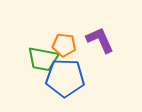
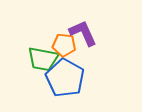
purple L-shape: moved 17 px left, 7 px up
blue pentagon: rotated 27 degrees clockwise
